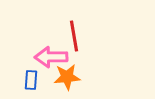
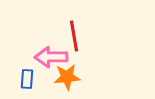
blue rectangle: moved 4 px left, 1 px up
